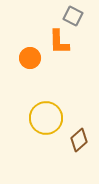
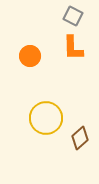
orange L-shape: moved 14 px right, 6 px down
orange circle: moved 2 px up
brown diamond: moved 1 px right, 2 px up
